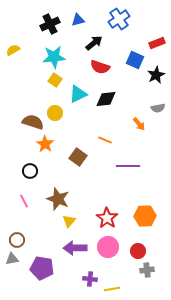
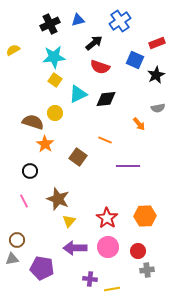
blue cross: moved 1 px right, 2 px down
